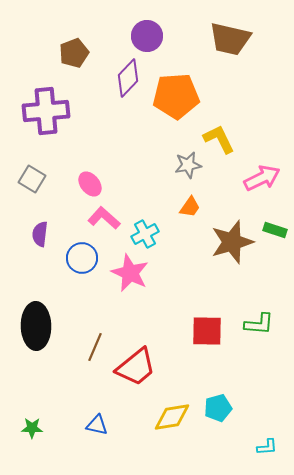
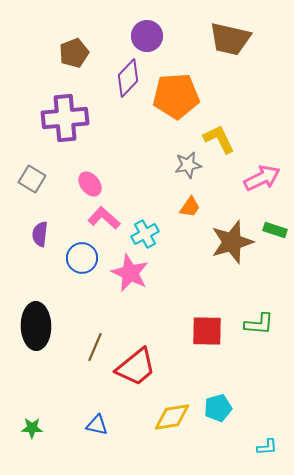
purple cross: moved 19 px right, 7 px down
